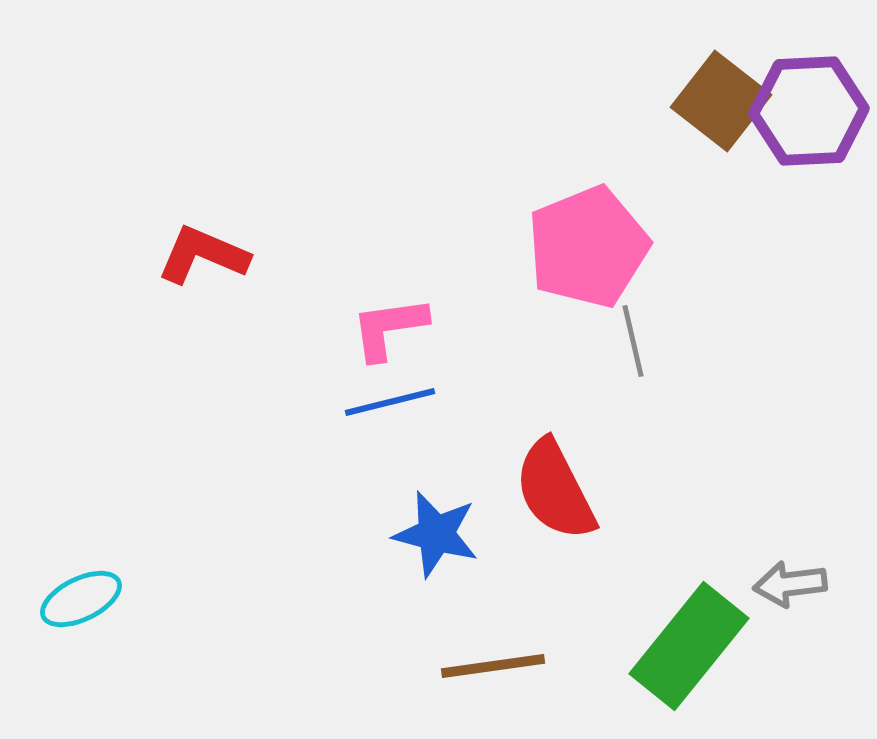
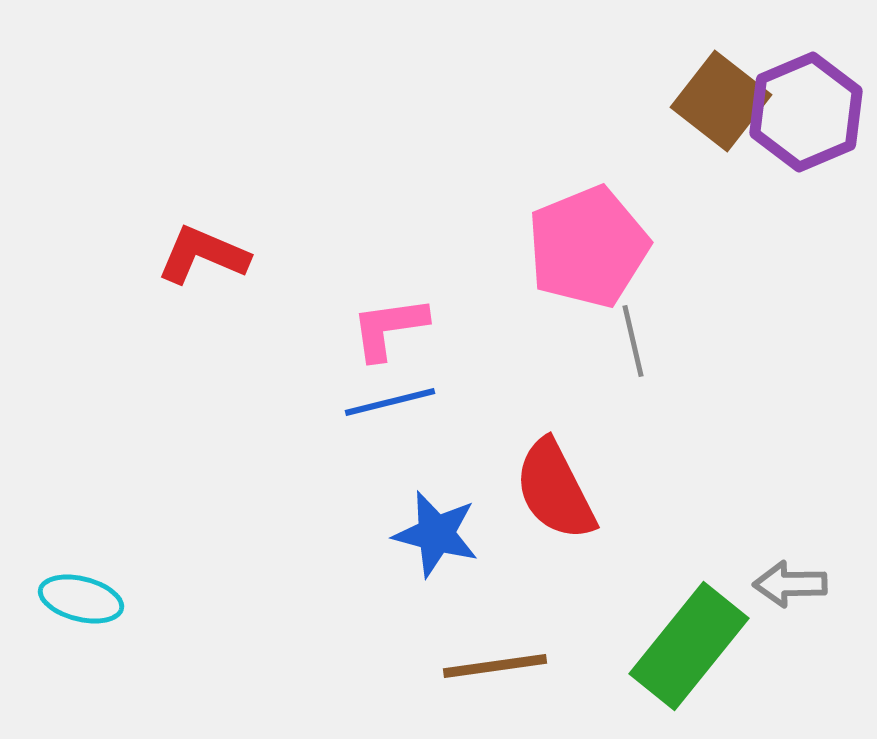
purple hexagon: moved 3 px left, 1 px down; rotated 20 degrees counterclockwise
gray arrow: rotated 6 degrees clockwise
cyan ellipse: rotated 40 degrees clockwise
brown line: moved 2 px right
